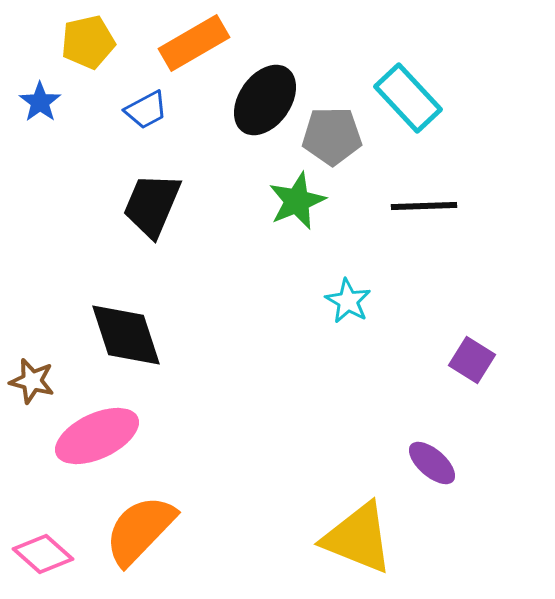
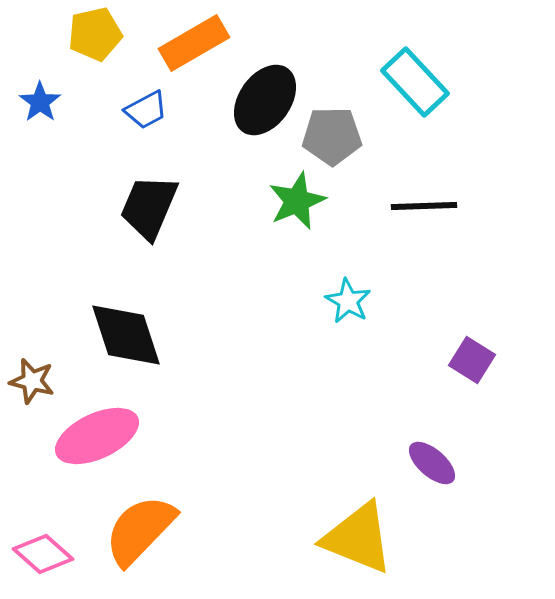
yellow pentagon: moved 7 px right, 8 px up
cyan rectangle: moved 7 px right, 16 px up
black trapezoid: moved 3 px left, 2 px down
